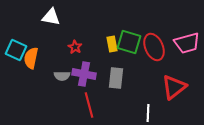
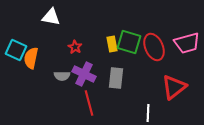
purple cross: rotated 15 degrees clockwise
red line: moved 2 px up
